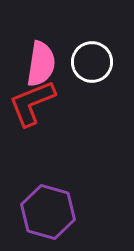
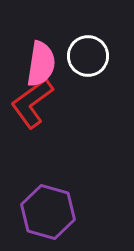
white circle: moved 4 px left, 6 px up
red L-shape: rotated 14 degrees counterclockwise
